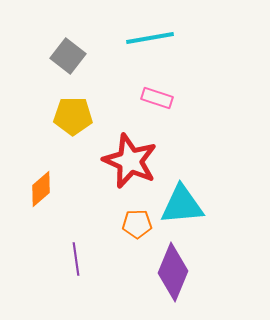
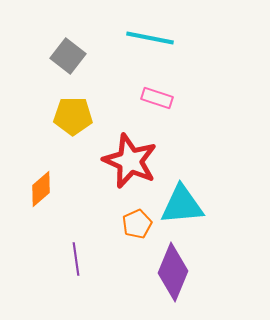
cyan line: rotated 21 degrees clockwise
orange pentagon: rotated 24 degrees counterclockwise
